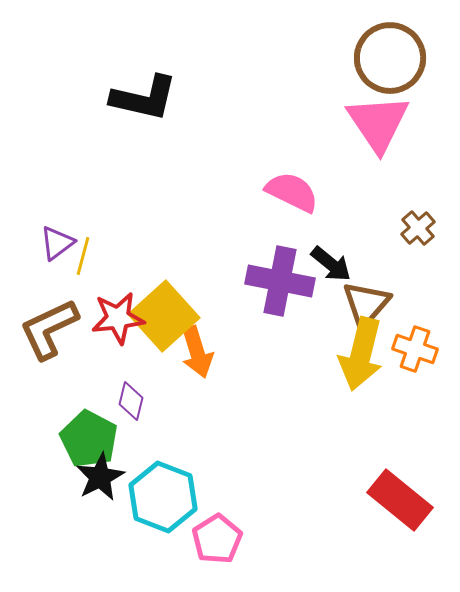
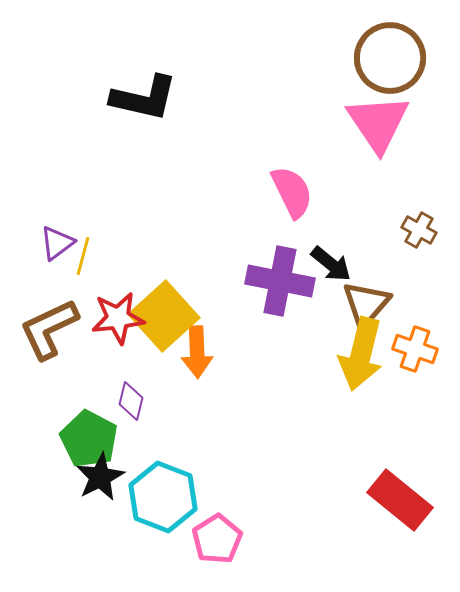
pink semicircle: rotated 38 degrees clockwise
brown cross: moved 1 px right, 2 px down; rotated 20 degrees counterclockwise
orange arrow: rotated 15 degrees clockwise
